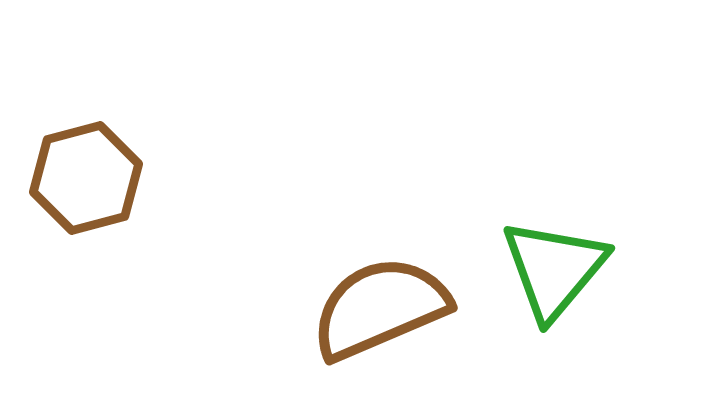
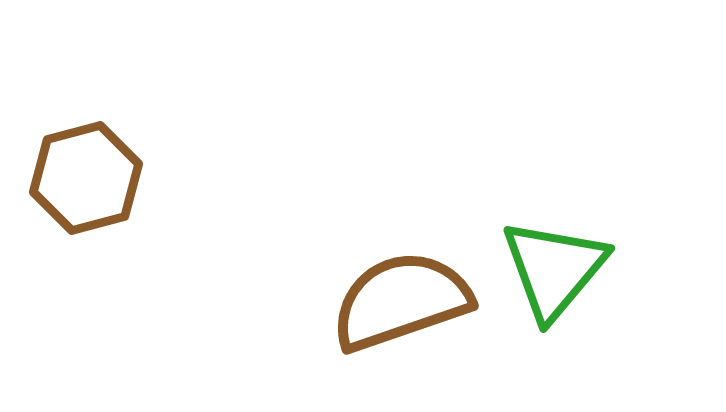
brown semicircle: moved 21 px right, 7 px up; rotated 4 degrees clockwise
